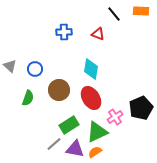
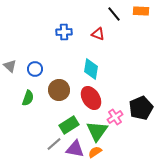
green triangle: moved 1 px up; rotated 30 degrees counterclockwise
